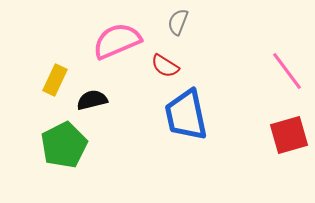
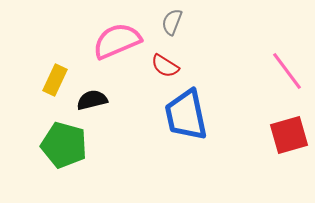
gray semicircle: moved 6 px left
green pentagon: rotated 30 degrees counterclockwise
